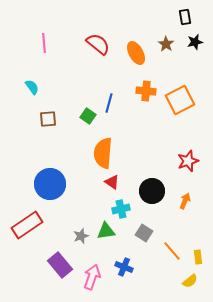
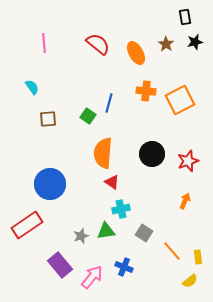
black circle: moved 37 px up
pink arrow: rotated 20 degrees clockwise
